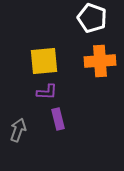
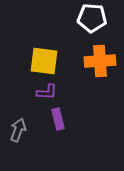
white pentagon: rotated 16 degrees counterclockwise
yellow square: rotated 12 degrees clockwise
